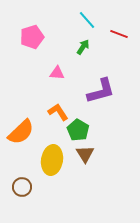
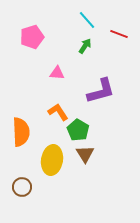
green arrow: moved 2 px right, 1 px up
orange semicircle: rotated 48 degrees counterclockwise
